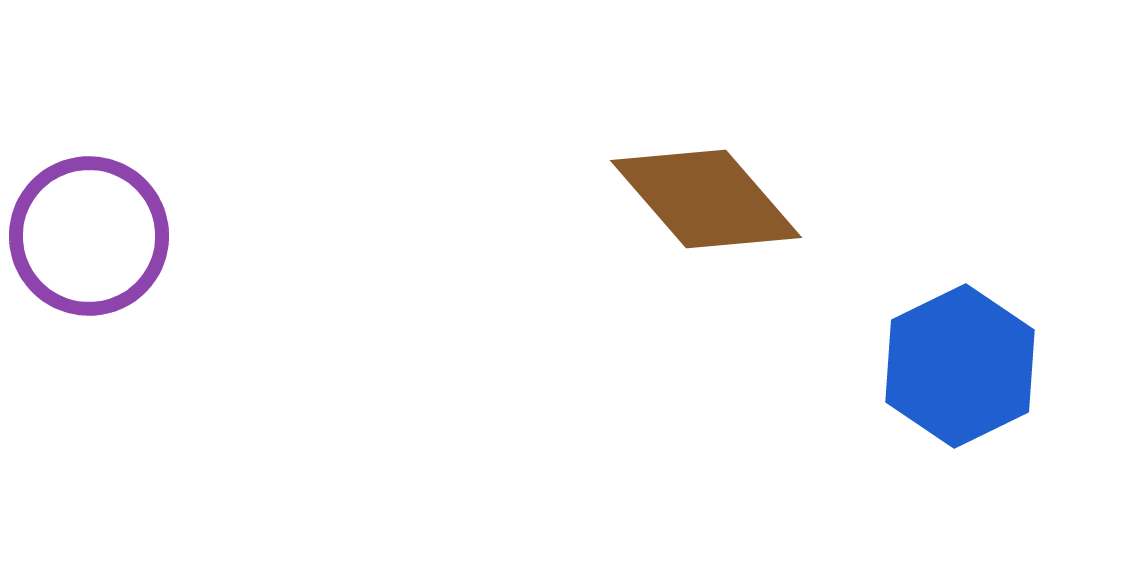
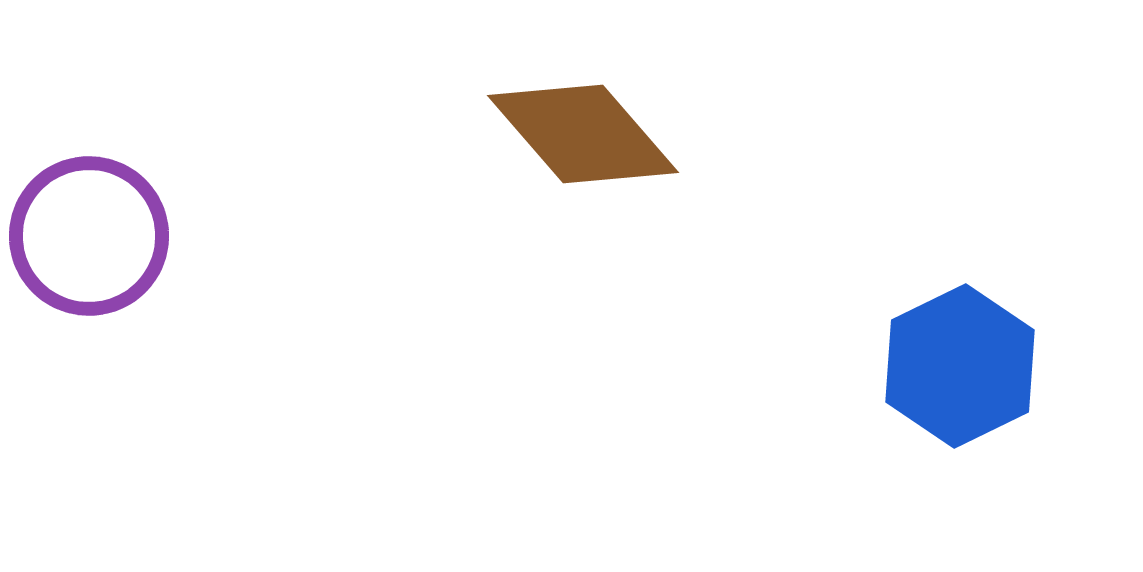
brown diamond: moved 123 px left, 65 px up
